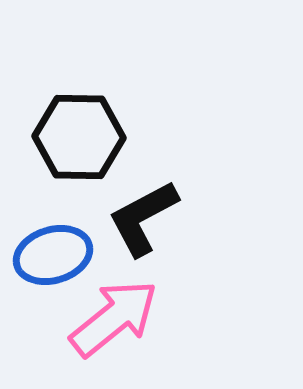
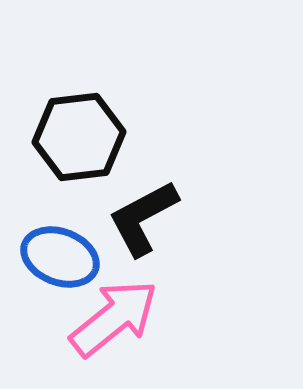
black hexagon: rotated 8 degrees counterclockwise
blue ellipse: moved 7 px right, 2 px down; rotated 38 degrees clockwise
